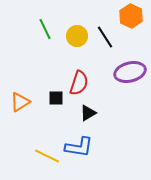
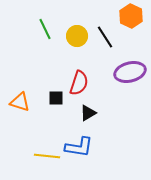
orange triangle: rotated 50 degrees clockwise
yellow line: rotated 20 degrees counterclockwise
